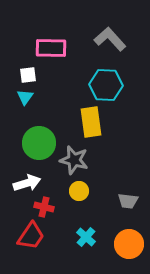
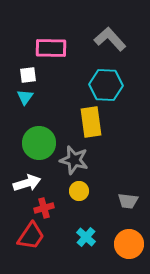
red cross: moved 1 px down; rotated 30 degrees counterclockwise
